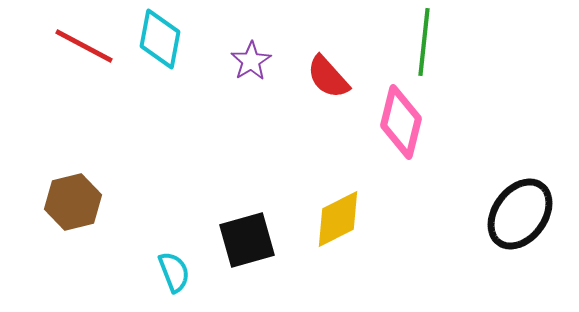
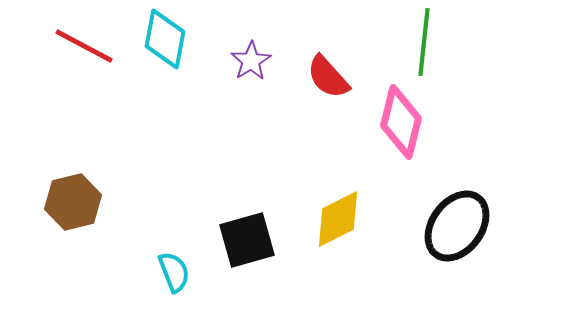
cyan diamond: moved 5 px right
black ellipse: moved 63 px left, 12 px down
